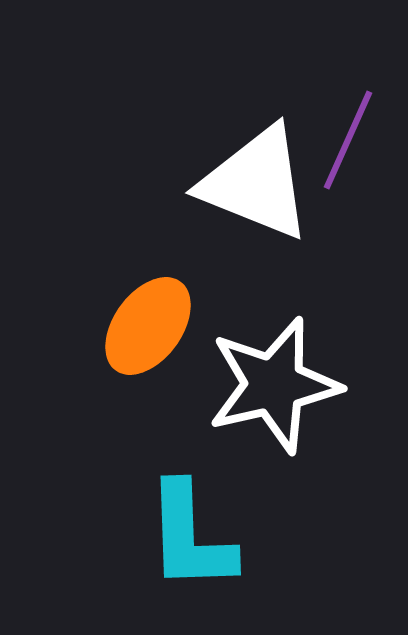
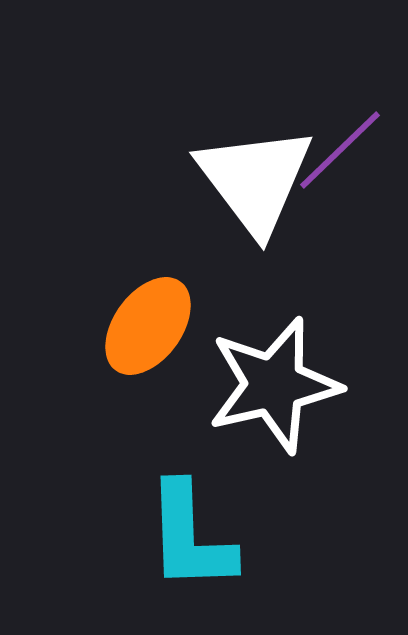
purple line: moved 8 px left, 10 px down; rotated 22 degrees clockwise
white triangle: moved 1 px left, 3 px up; rotated 31 degrees clockwise
